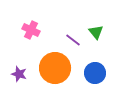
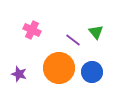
pink cross: moved 1 px right
orange circle: moved 4 px right
blue circle: moved 3 px left, 1 px up
